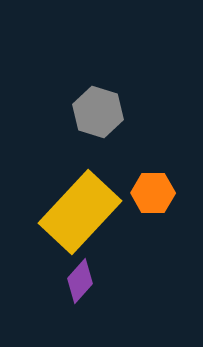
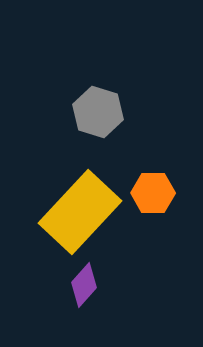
purple diamond: moved 4 px right, 4 px down
